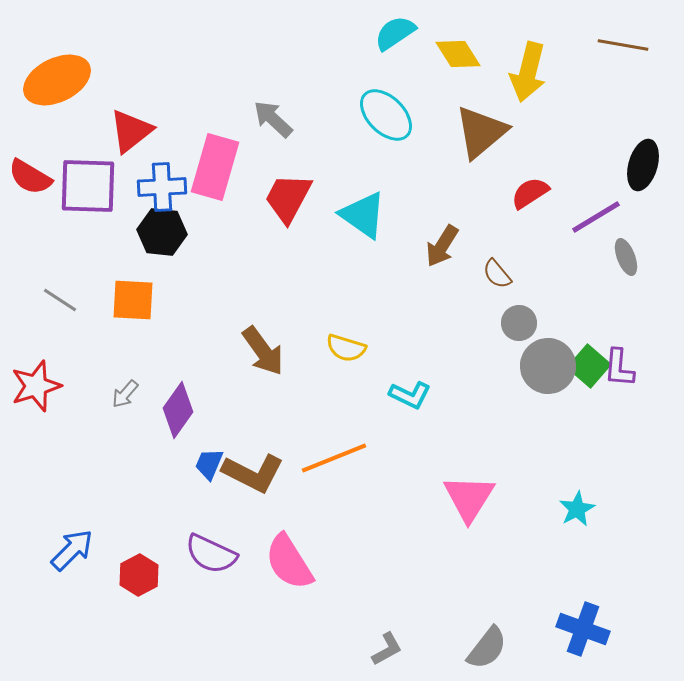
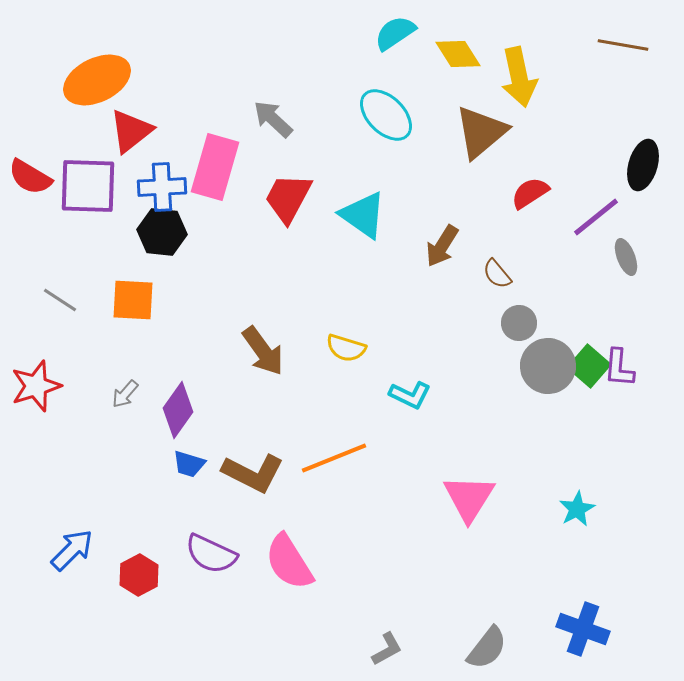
yellow arrow at (528, 72): moved 9 px left, 5 px down; rotated 26 degrees counterclockwise
orange ellipse at (57, 80): moved 40 px right
purple line at (596, 217): rotated 8 degrees counterclockwise
blue trapezoid at (209, 464): moved 20 px left; rotated 96 degrees counterclockwise
